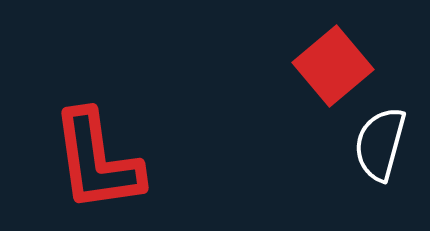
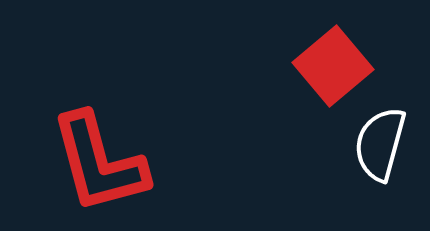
red L-shape: moved 2 px right, 2 px down; rotated 7 degrees counterclockwise
